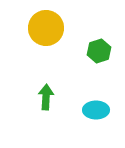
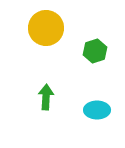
green hexagon: moved 4 px left
cyan ellipse: moved 1 px right
